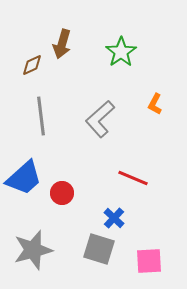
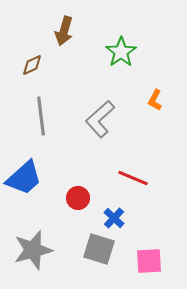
brown arrow: moved 2 px right, 13 px up
orange L-shape: moved 4 px up
red circle: moved 16 px right, 5 px down
